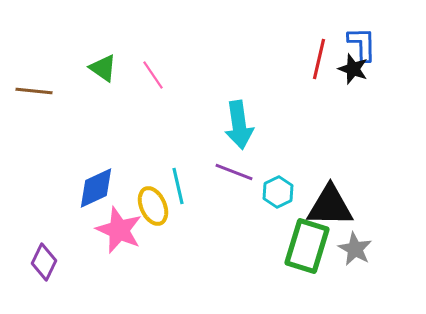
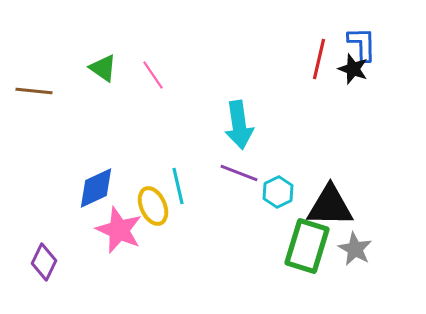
purple line: moved 5 px right, 1 px down
